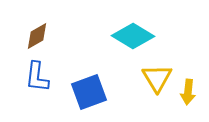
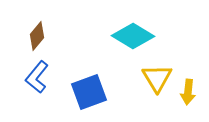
brown diamond: rotated 20 degrees counterclockwise
blue L-shape: rotated 32 degrees clockwise
